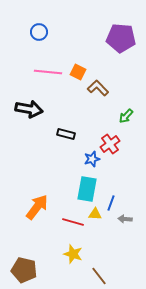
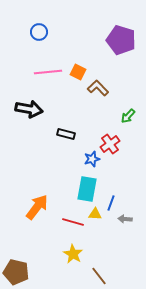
purple pentagon: moved 2 px down; rotated 12 degrees clockwise
pink line: rotated 12 degrees counterclockwise
green arrow: moved 2 px right
yellow star: rotated 12 degrees clockwise
brown pentagon: moved 8 px left, 2 px down
